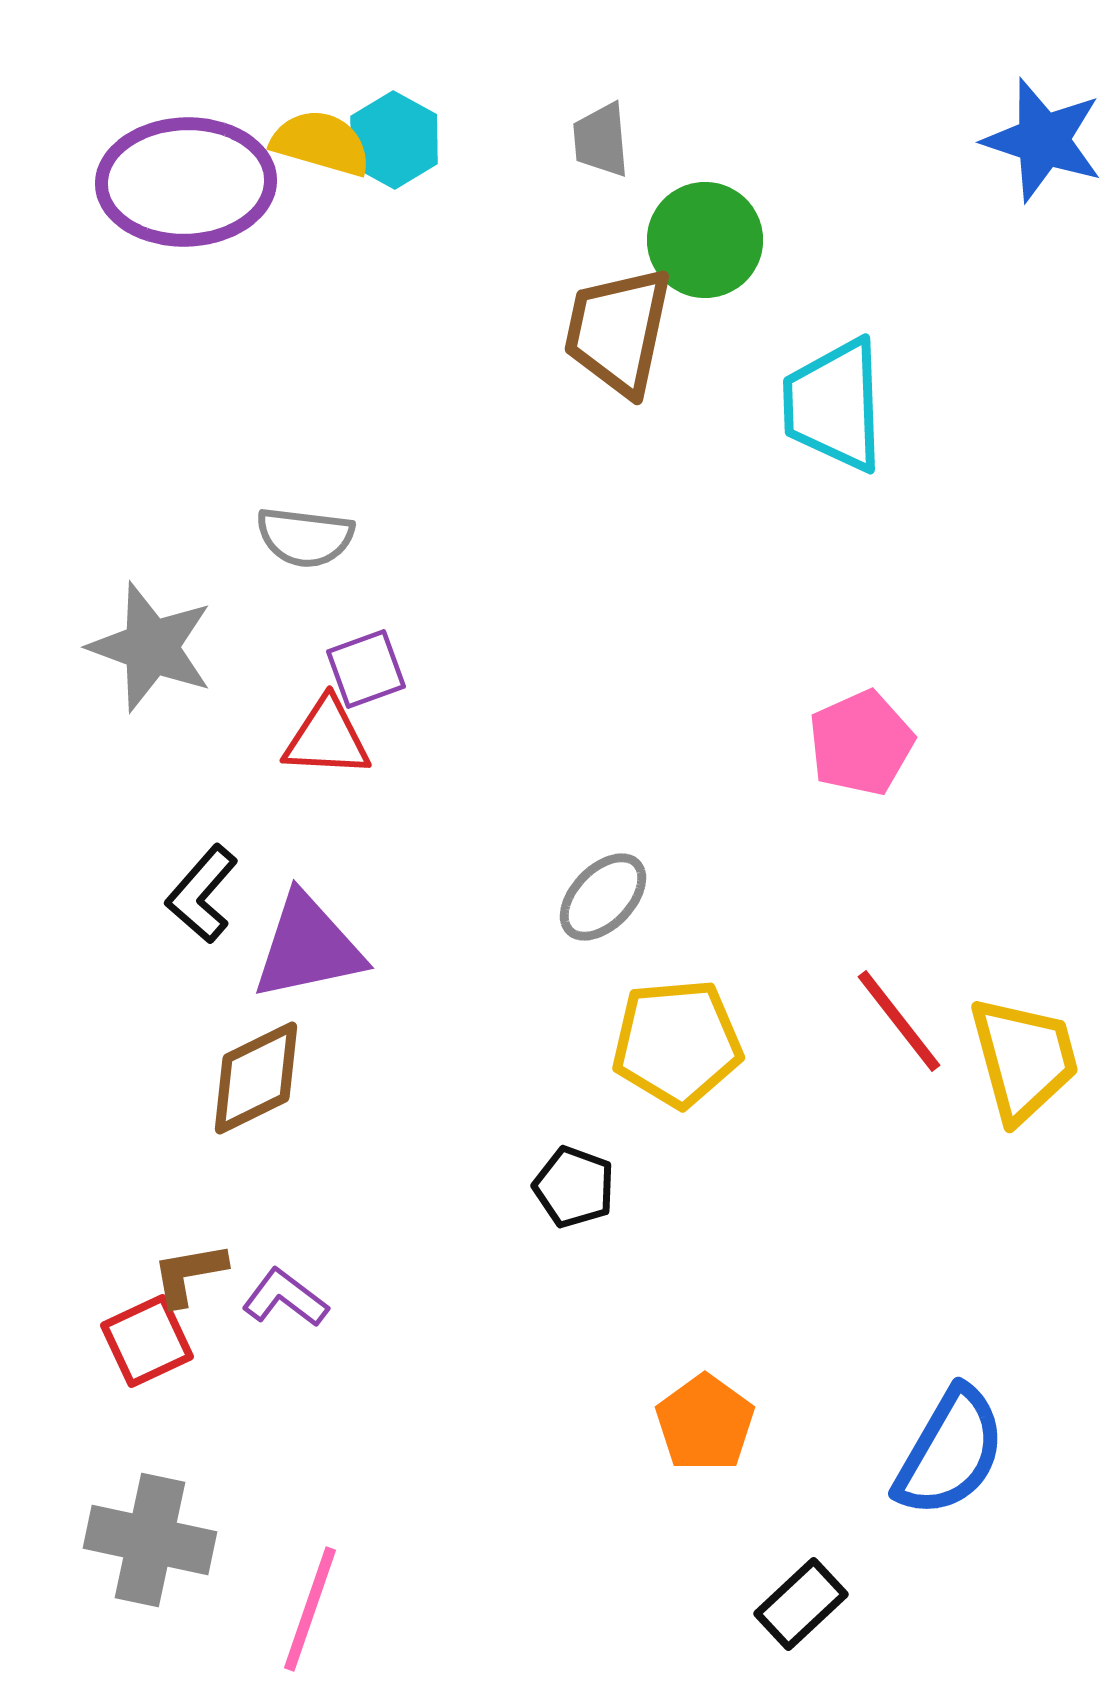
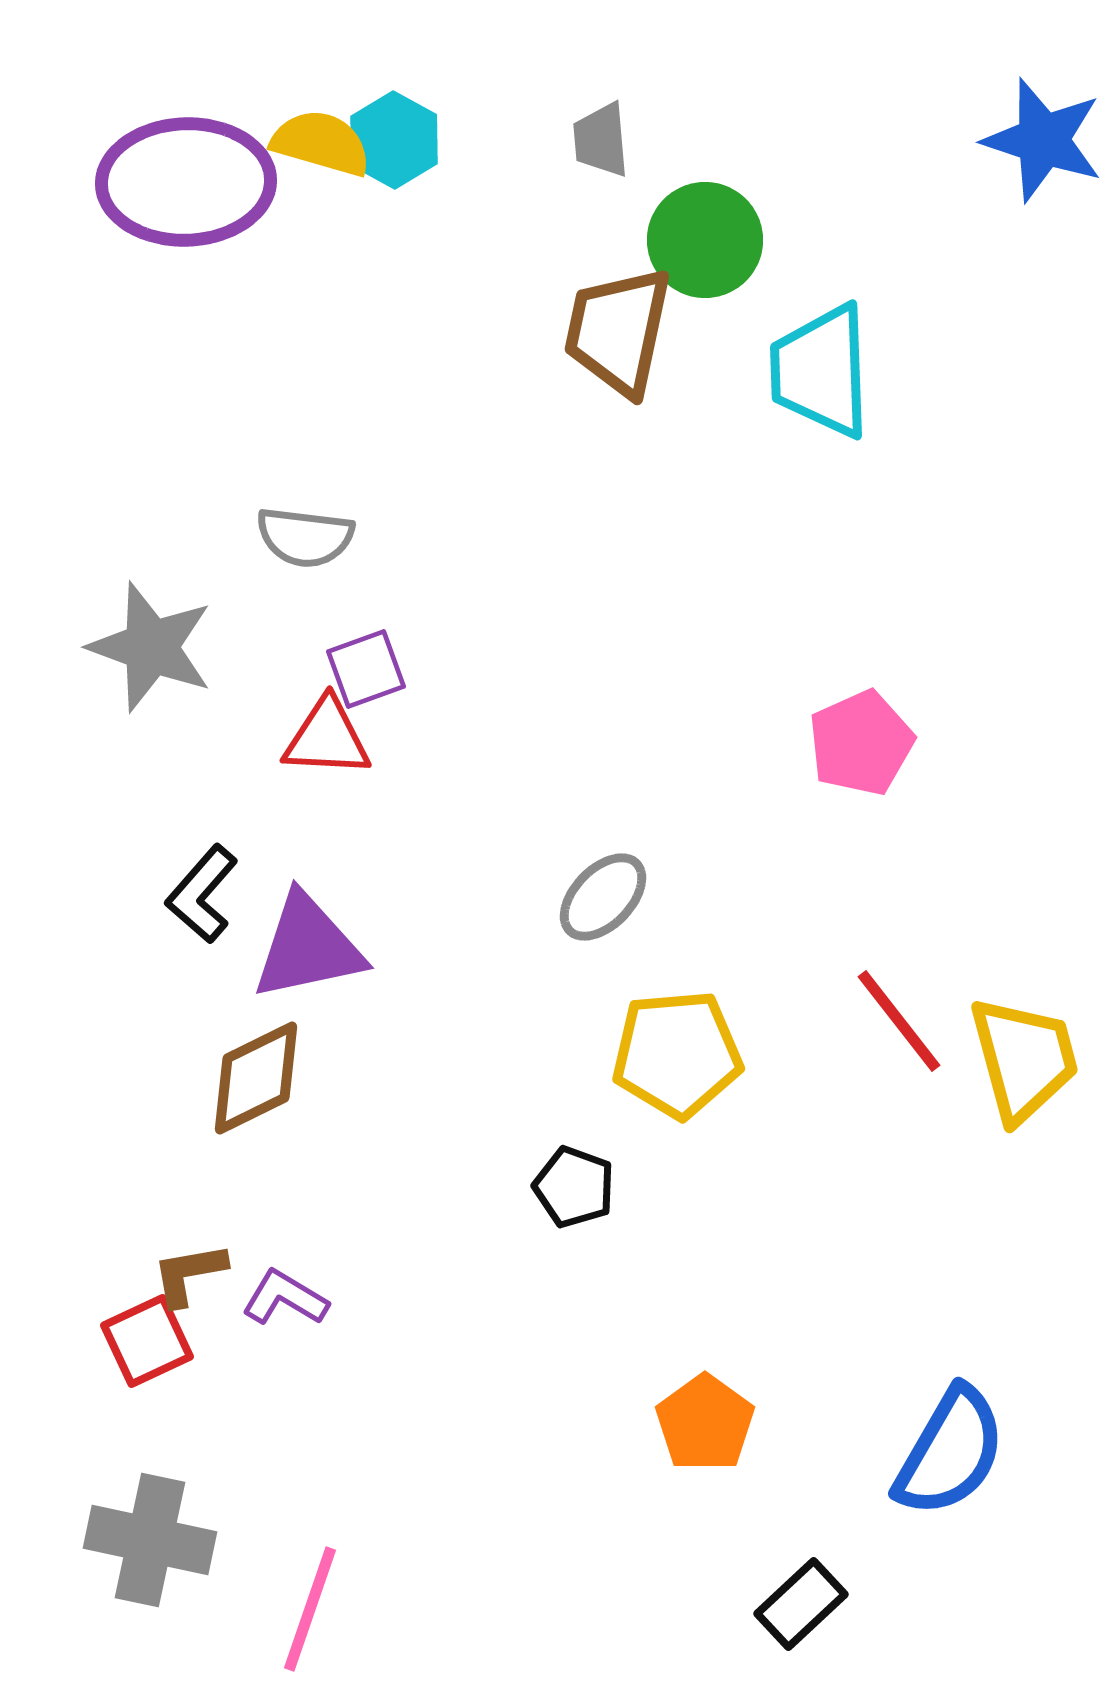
cyan trapezoid: moved 13 px left, 34 px up
yellow pentagon: moved 11 px down
purple L-shape: rotated 6 degrees counterclockwise
